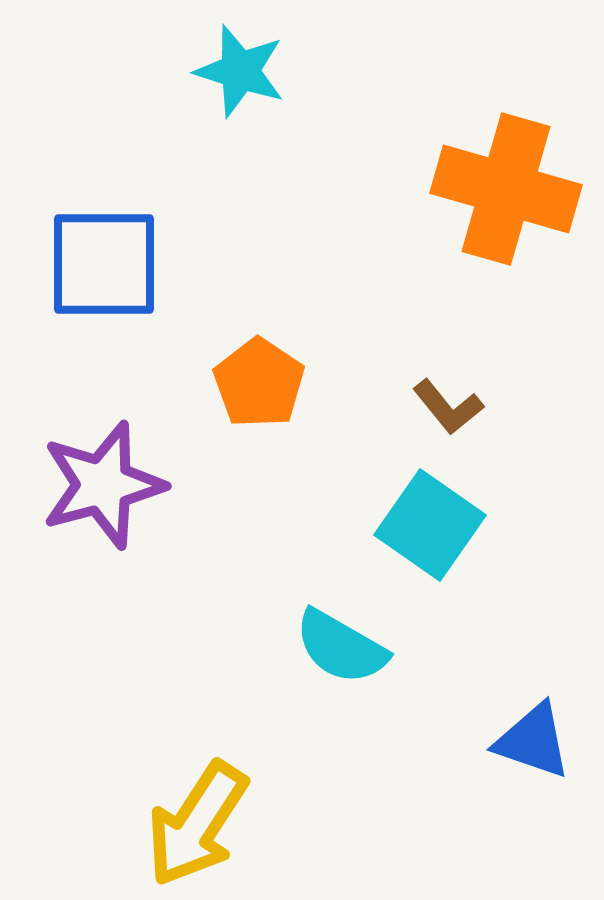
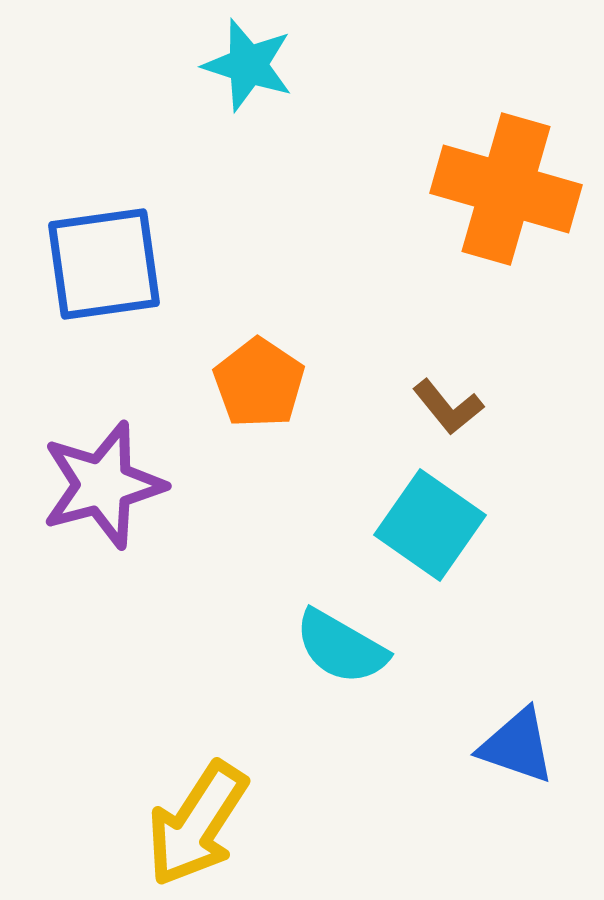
cyan star: moved 8 px right, 6 px up
blue square: rotated 8 degrees counterclockwise
blue triangle: moved 16 px left, 5 px down
